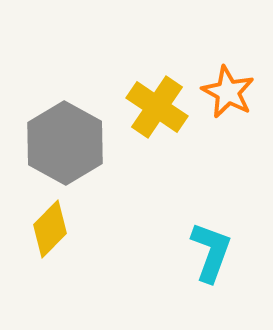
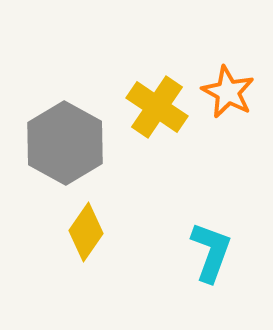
yellow diamond: moved 36 px right, 3 px down; rotated 10 degrees counterclockwise
